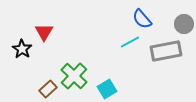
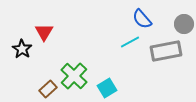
cyan square: moved 1 px up
